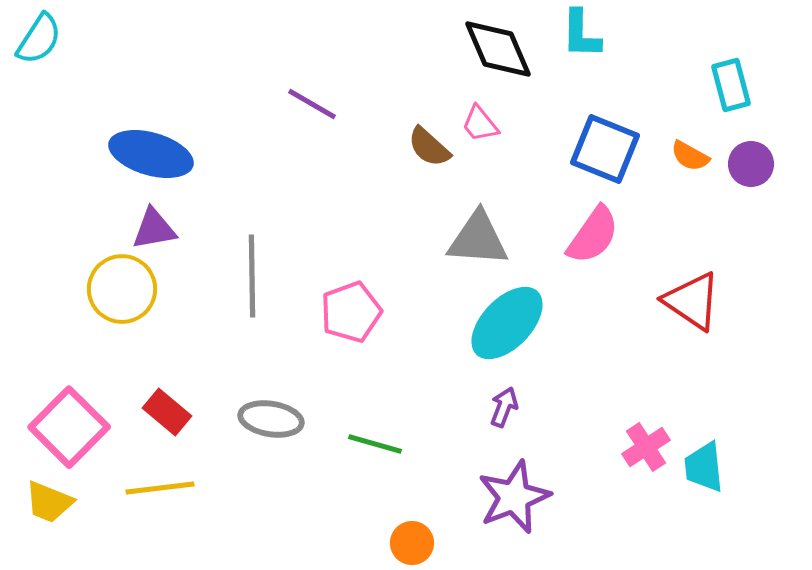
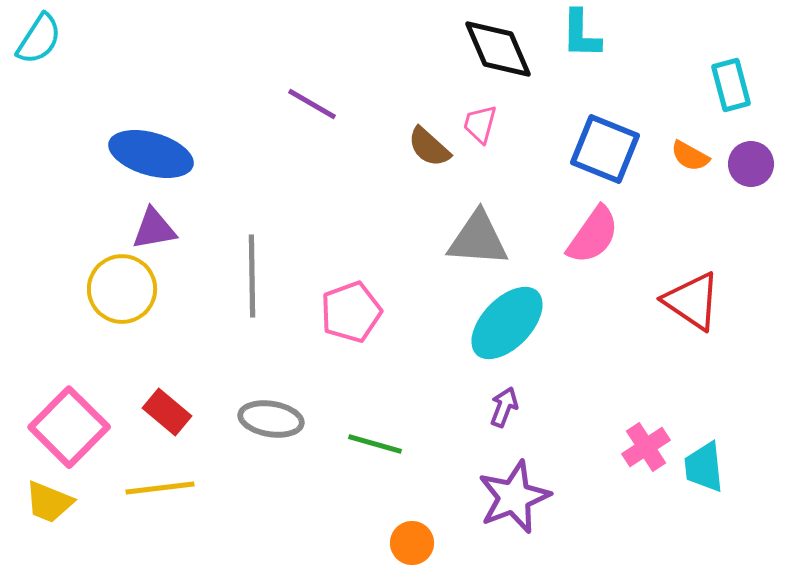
pink trapezoid: rotated 54 degrees clockwise
